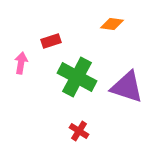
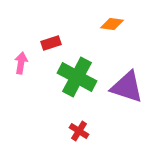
red rectangle: moved 2 px down
